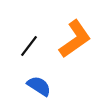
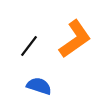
blue semicircle: rotated 15 degrees counterclockwise
